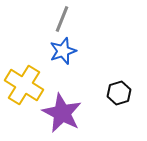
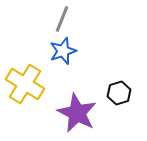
yellow cross: moved 1 px right, 1 px up
purple star: moved 15 px right
